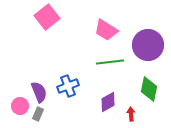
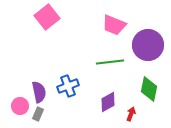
pink trapezoid: moved 8 px right, 5 px up; rotated 10 degrees counterclockwise
purple semicircle: rotated 10 degrees clockwise
red arrow: rotated 24 degrees clockwise
